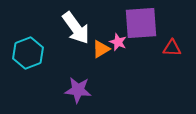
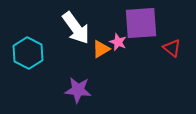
red triangle: rotated 36 degrees clockwise
cyan hexagon: rotated 12 degrees counterclockwise
